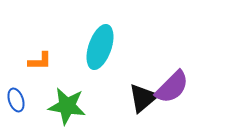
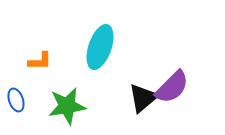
green star: rotated 18 degrees counterclockwise
